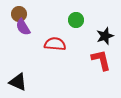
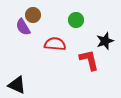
brown circle: moved 14 px right, 1 px down
black star: moved 5 px down
red L-shape: moved 12 px left
black triangle: moved 1 px left, 3 px down
